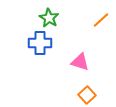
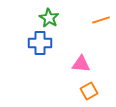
orange line: rotated 24 degrees clockwise
pink triangle: moved 1 px right, 2 px down; rotated 12 degrees counterclockwise
orange square: moved 2 px right, 4 px up; rotated 12 degrees clockwise
